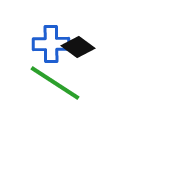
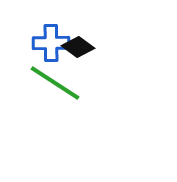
blue cross: moved 1 px up
